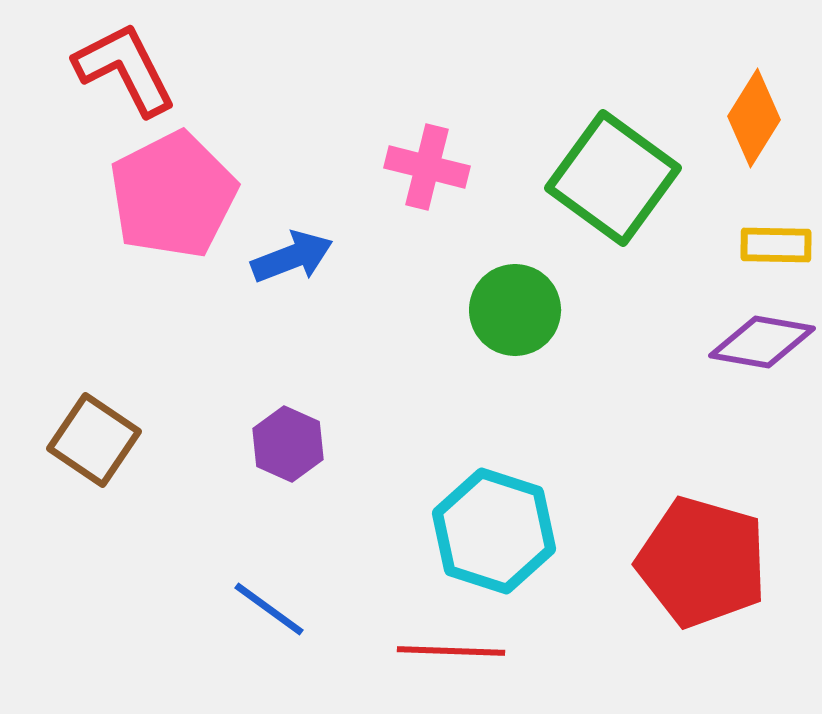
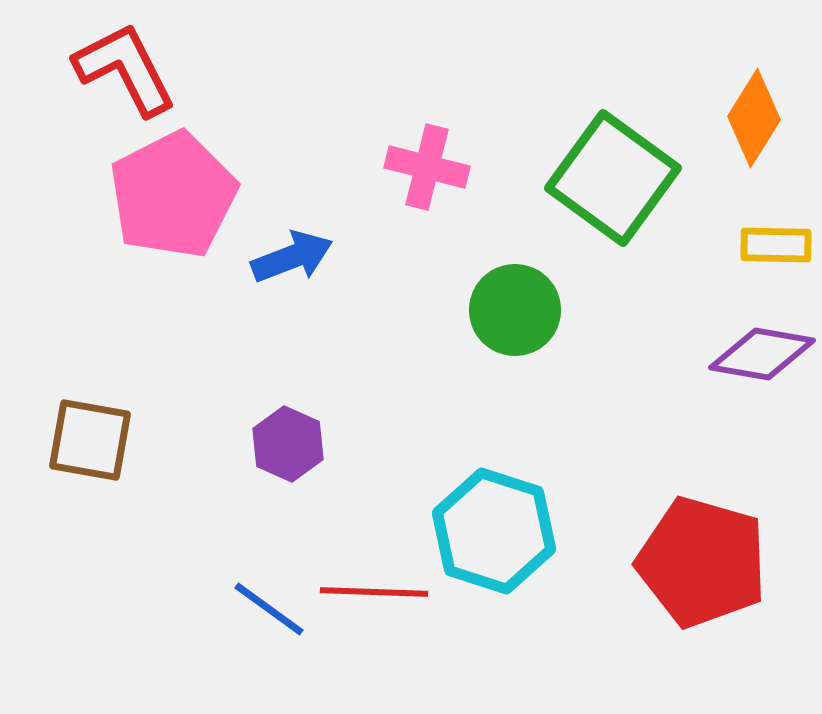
purple diamond: moved 12 px down
brown square: moved 4 px left; rotated 24 degrees counterclockwise
red line: moved 77 px left, 59 px up
